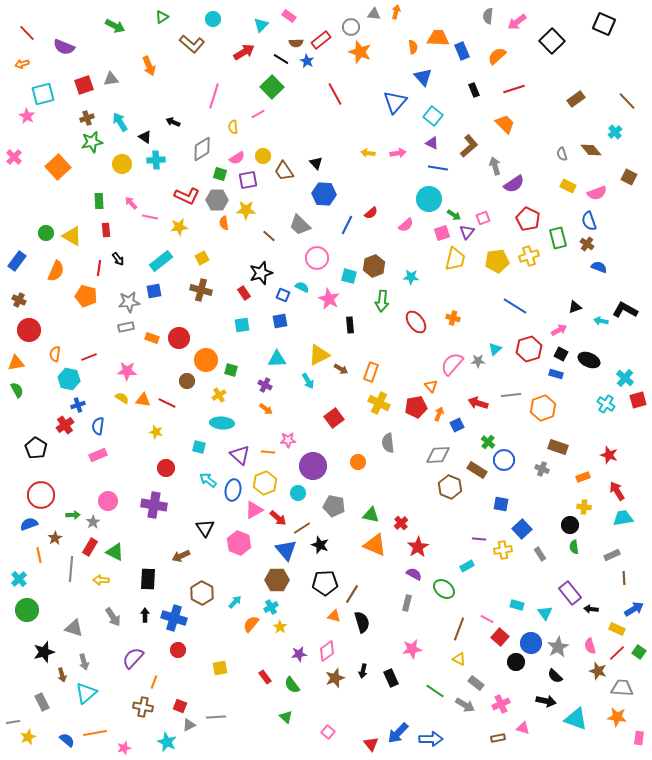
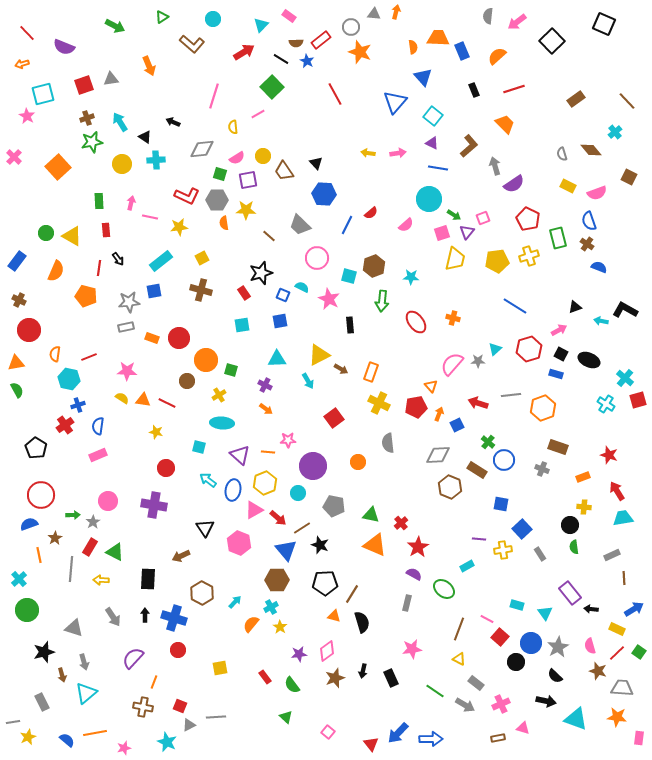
gray diamond at (202, 149): rotated 25 degrees clockwise
pink arrow at (131, 203): rotated 56 degrees clockwise
